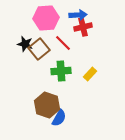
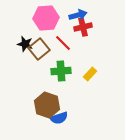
blue arrow: rotated 12 degrees counterclockwise
blue semicircle: rotated 42 degrees clockwise
